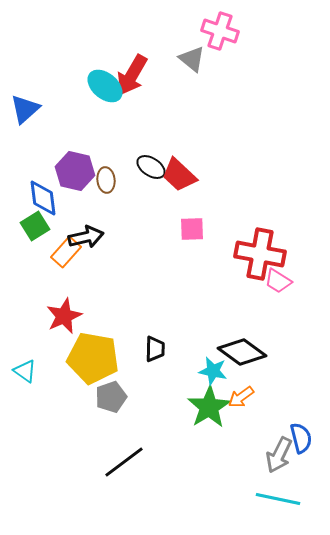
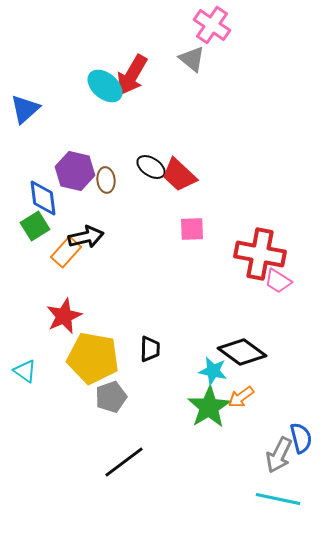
pink cross: moved 8 px left, 6 px up; rotated 15 degrees clockwise
black trapezoid: moved 5 px left
